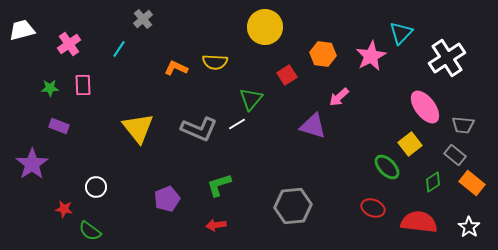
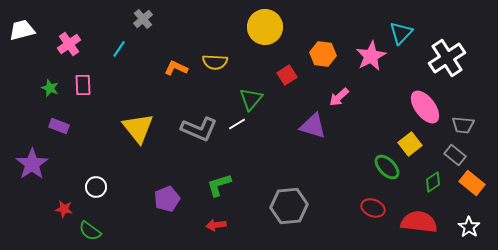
green star: rotated 24 degrees clockwise
gray hexagon: moved 4 px left
